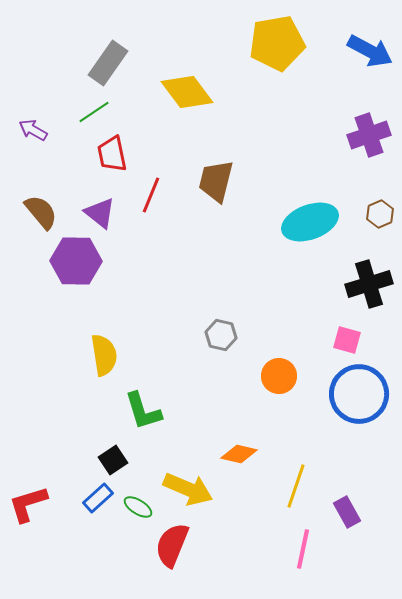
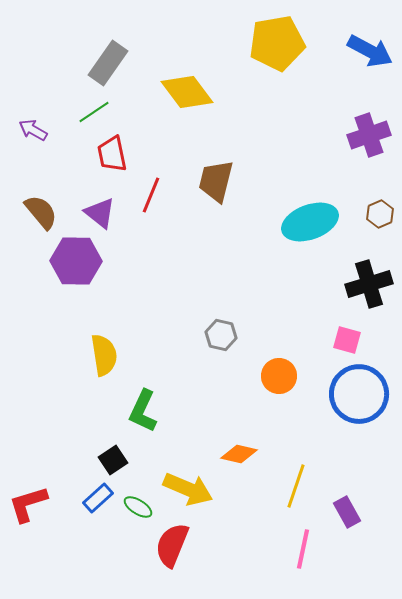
green L-shape: rotated 42 degrees clockwise
